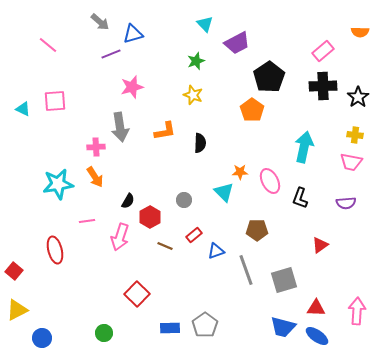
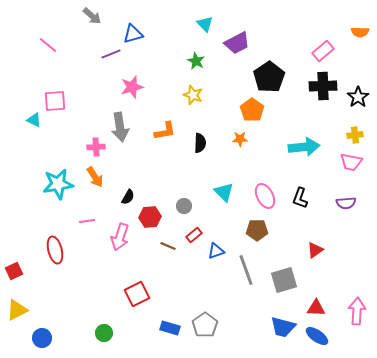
gray arrow at (100, 22): moved 8 px left, 6 px up
green star at (196, 61): rotated 24 degrees counterclockwise
cyan triangle at (23, 109): moved 11 px right, 11 px down
yellow cross at (355, 135): rotated 14 degrees counterclockwise
cyan arrow at (304, 147): rotated 72 degrees clockwise
orange star at (240, 172): moved 33 px up
pink ellipse at (270, 181): moved 5 px left, 15 px down
gray circle at (184, 200): moved 6 px down
black semicircle at (128, 201): moved 4 px up
red hexagon at (150, 217): rotated 25 degrees clockwise
red triangle at (320, 245): moved 5 px left, 5 px down
brown line at (165, 246): moved 3 px right
red square at (14, 271): rotated 24 degrees clockwise
red square at (137, 294): rotated 20 degrees clockwise
blue rectangle at (170, 328): rotated 18 degrees clockwise
